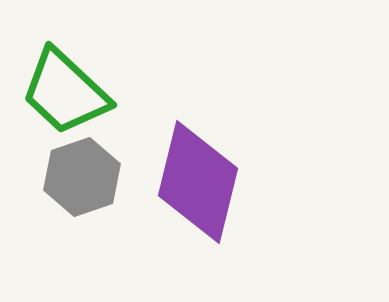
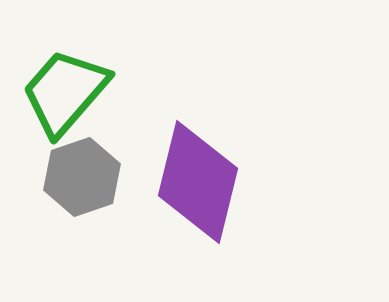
green trapezoid: rotated 88 degrees clockwise
